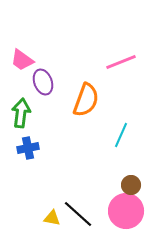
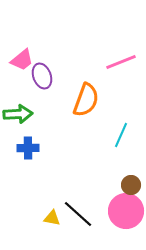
pink trapezoid: rotated 75 degrees counterclockwise
purple ellipse: moved 1 px left, 6 px up
green arrow: moved 3 px left, 1 px down; rotated 80 degrees clockwise
blue cross: rotated 10 degrees clockwise
